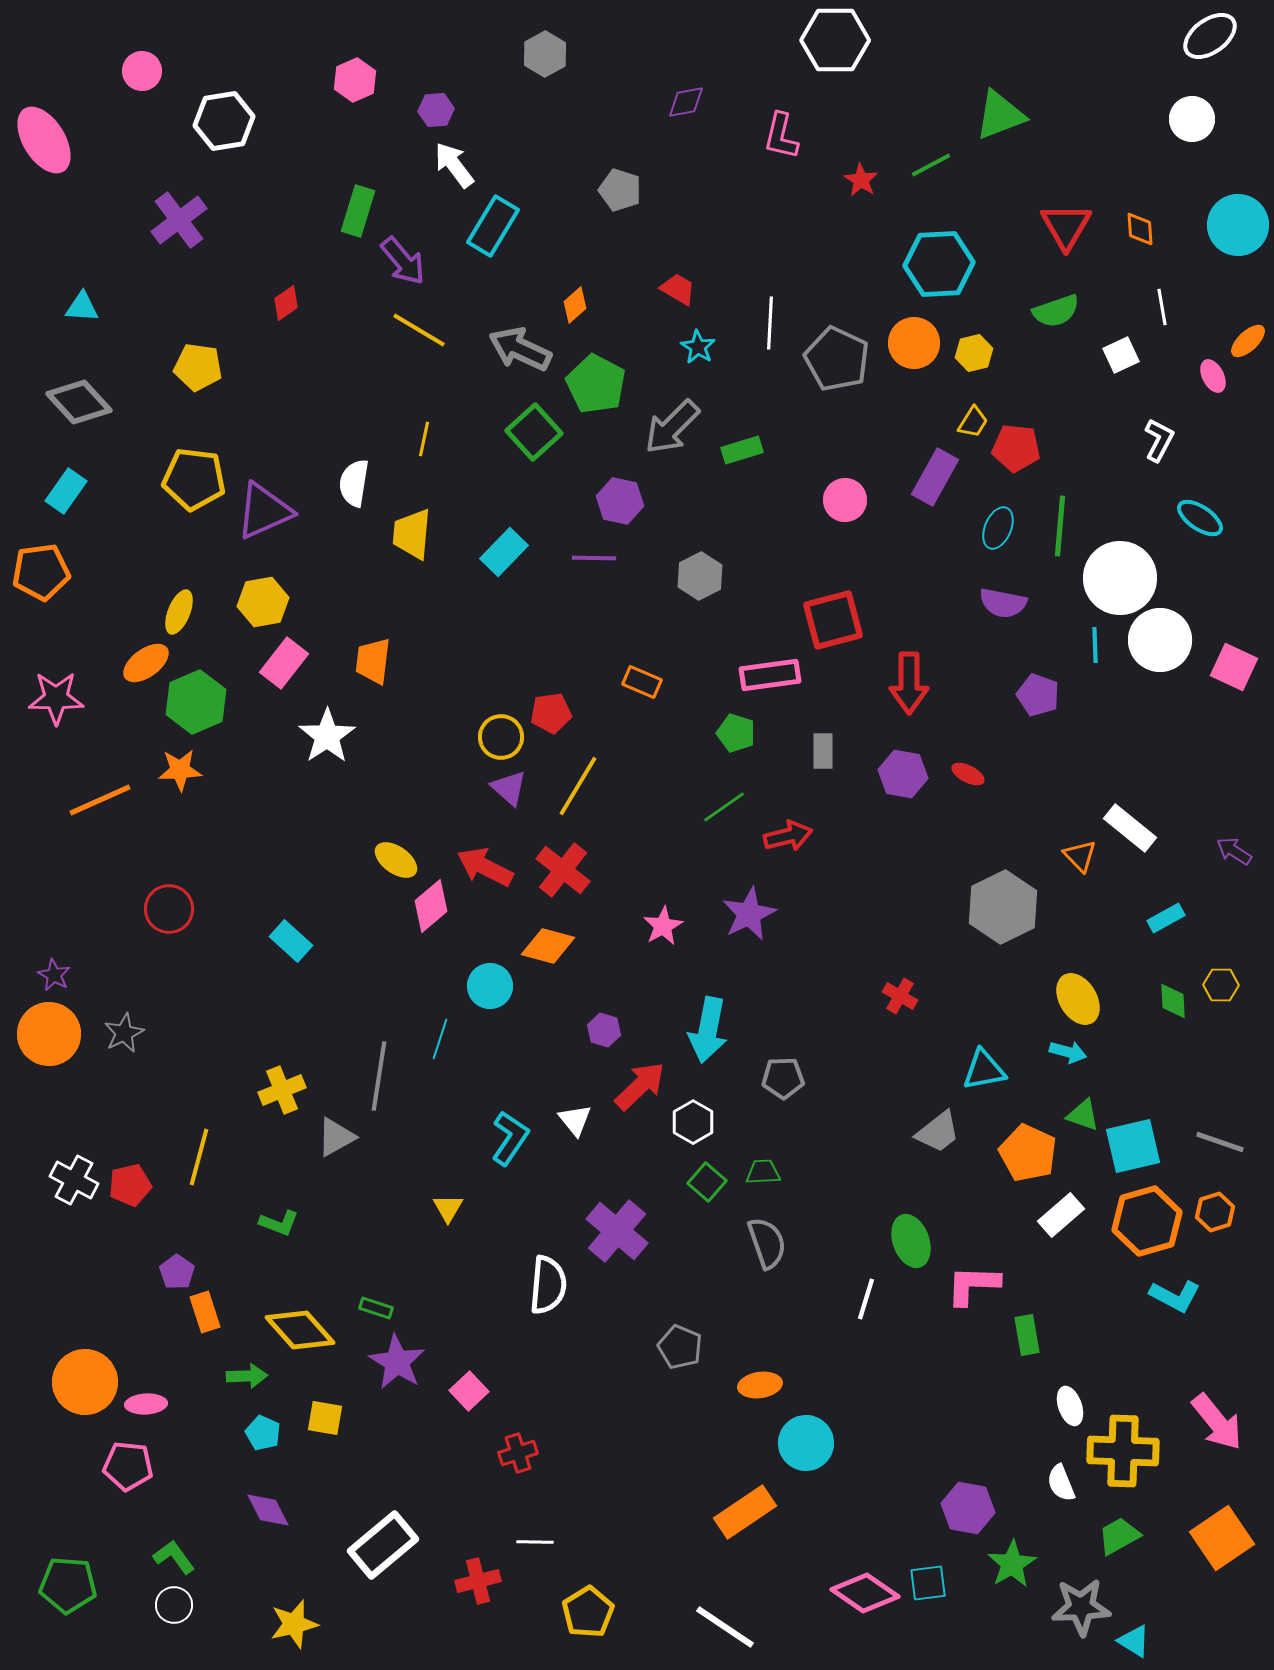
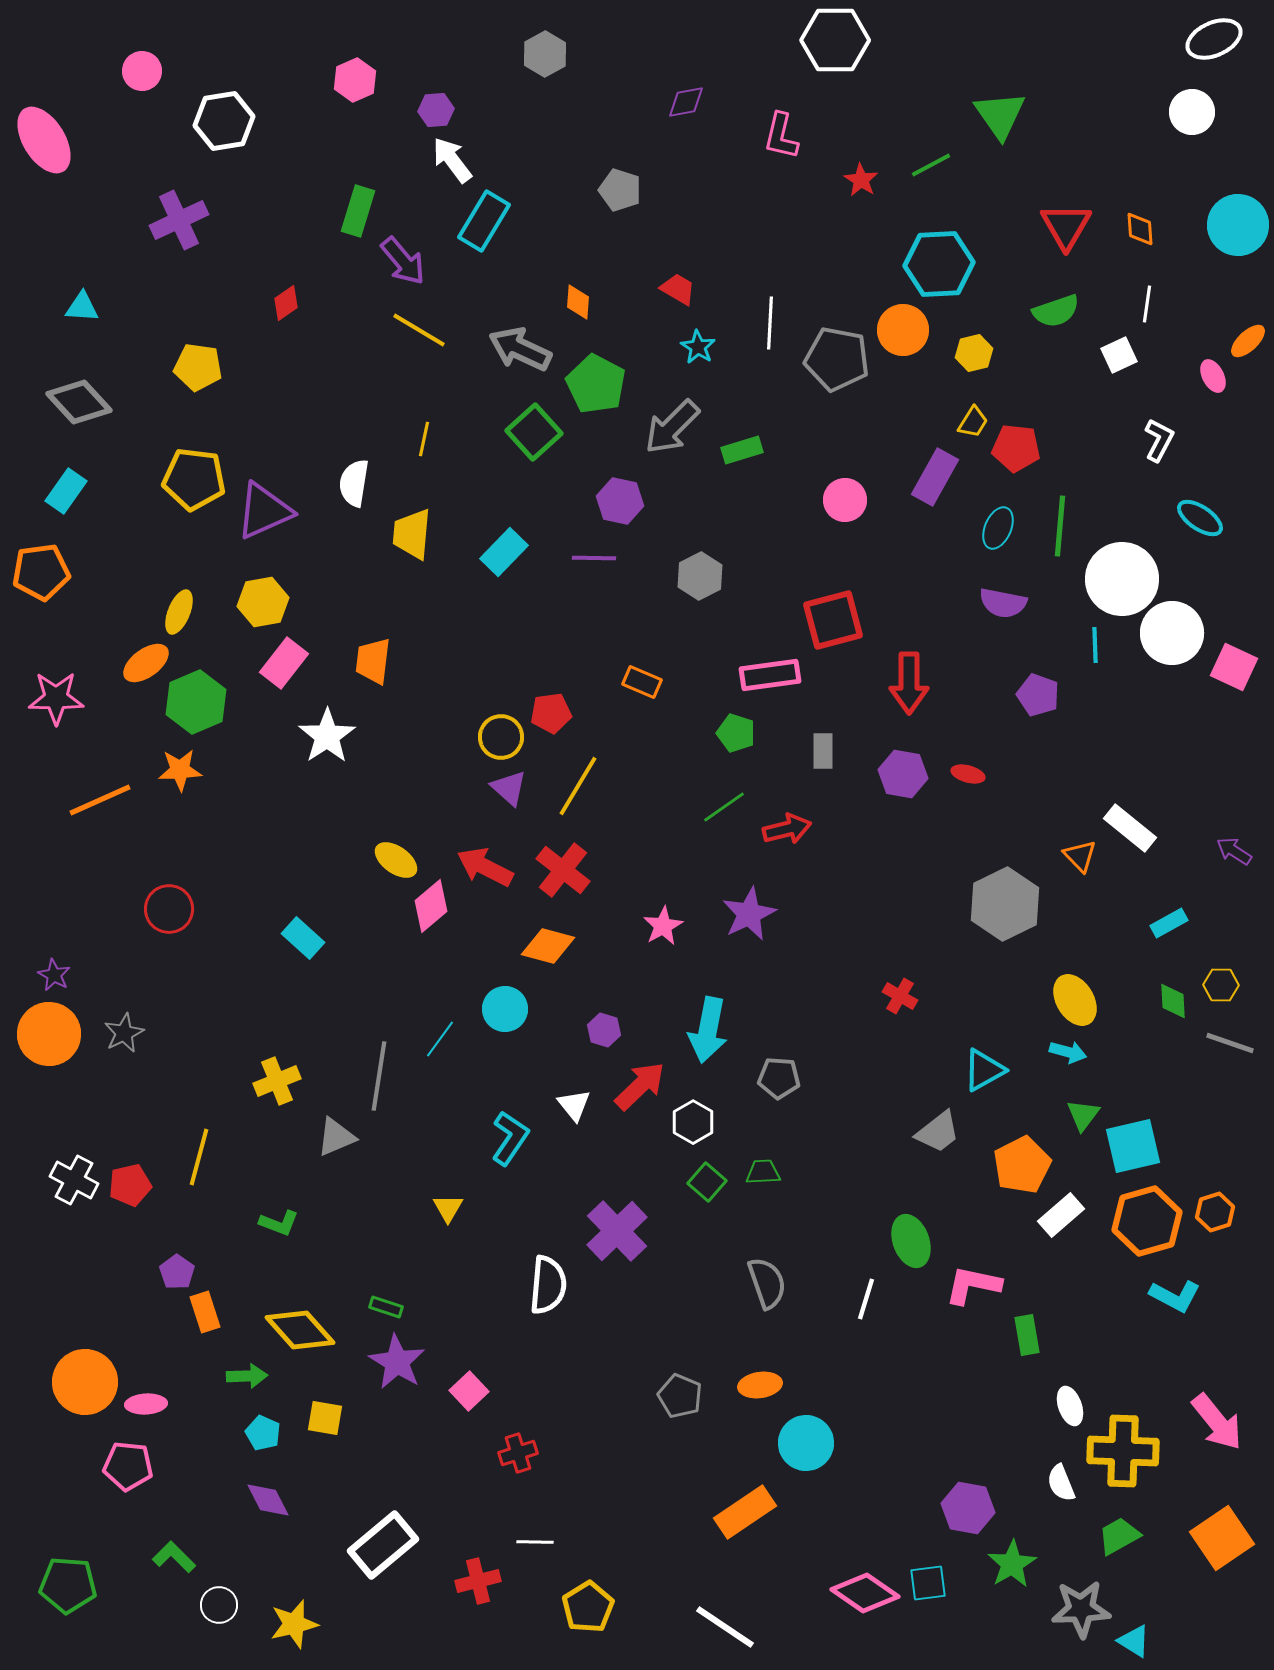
white ellipse at (1210, 36): moved 4 px right, 3 px down; rotated 12 degrees clockwise
green triangle at (1000, 115): rotated 44 degrees counterclockwise
white circle at (1192, 119): moved 7 px up
white arrow at (454, 165): moved 2 px left, 5 px up
purple cross at (179, 220): rotated 12 degrees clockwise
cyan rectangle at (493, 226): moved 9 px left, 5 px up
orange diamond at (575, 305): moved 3 px right, 3 px up; rotated 45 degrees counterclockwise
white line at (1162, 307): moved 15 px left, 3 px up; rotated 18 degrees clockwise
orange circle at (914, 343): moved 11 px left, 13 px up
white square at (1121, 355): moved 2 px left
gray pentagon at (837, 359): rotated 14 degrees counterclockwise
white circle at (1120, 578): moved 2 px right, 1 px down
white circle at (1160, 640): moved 12 px right, 7 px up
red ellipse at (968, 774): rotated 12 degrees counterclockwise
red arrow at (788, 836): moved 1 px left, 7 px up
gray hexagon at (1003, 907): moved 2 px right, 3 px up
cyan rectangle at (1166, 918): moved 3 px right, 5 px down
cyan rectangle at (291, 941): moved 12 px right, 3 px up
cyan circle at (490, 986): moved 15 px right, 23 px down
yellow ellipse at (1078, 999): moved 3 px left, 1 px down
cyan line at (440, 1039): rotated 18 degrees clockwise
cyan triangle at (984, 1070): rotated 18 degrees counterclockwise
gray pentagon at (783, 1078): moved 4 px left; rotated 6 degrees clockwise
yellow cross at (282, 1090): moved 5 px left, 9 px up
green triangle at (1083, 1115): rotated 48 degrees clockwise
white triangle at (575, 1120): moved 1 px left, 15 px up
gray triangle at (336, 1137): rotated 6 degrees clockwise
gray line at (1220, 1142): moved 10 px right, 99 px up
orange pentagon at (1028, 1153): moved 6 px left, 12 px down; rotated 20 degrees clockwise
purple cross at (617, 1231): rotated 6 degrees clockwise
gray semicircle at (767, 1243): moved 40 px down
pink L-shape at (973, 1285): rotated 10 degrees clockwise
green rectangle at (376, 1308): moved 10 px right, 1 px up
gray pentagon at (680, 1347): moved 49 px down
purple diamond at (268, 1510): moved 10 px up
green L-shape at (174, 1557): rotated 9 degrees counterclockwise
white circle at (174, 1605): moved 45 px right
gray star at (1081, 1607): moved 2 px down
yellow pentagon at (588, 1612): moved 5 px up
